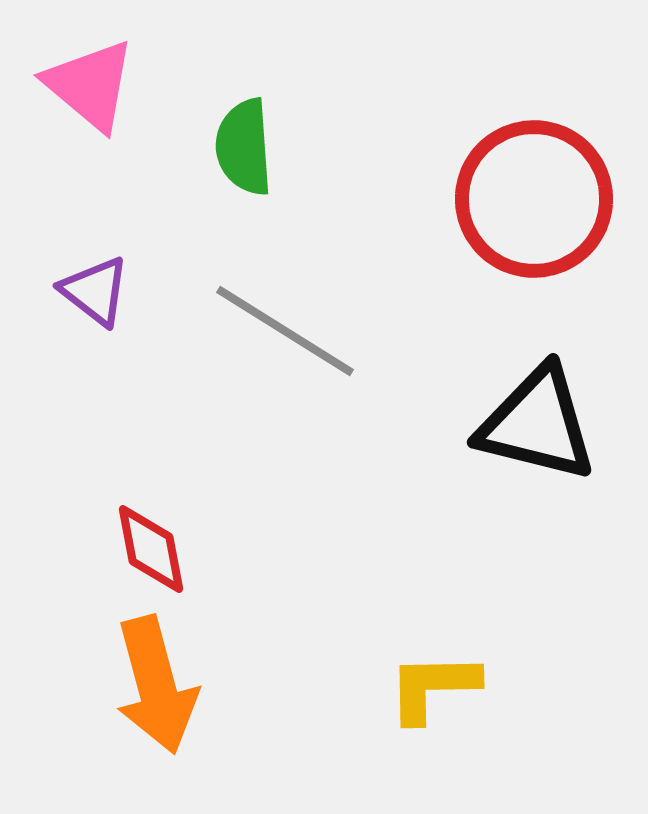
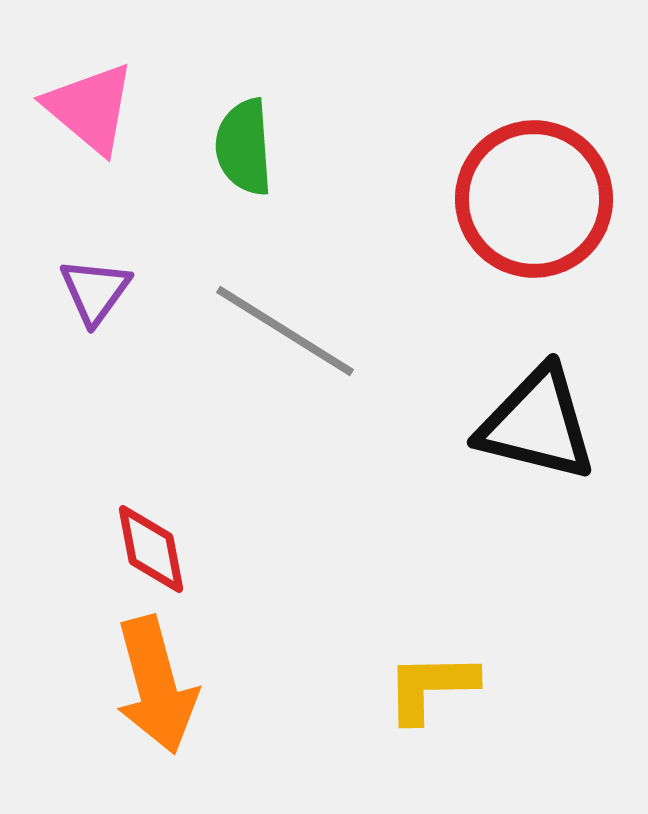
pink triangle: moved 23 px down
purple triangle: rotated 28 degrees clockwise
yellow L-shape: moved 2 px left
